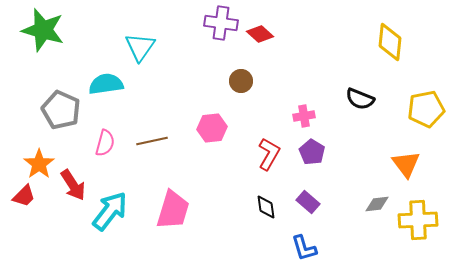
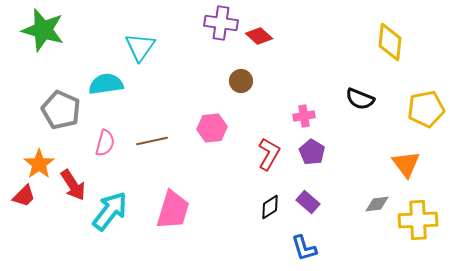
red diamond: moved 1 px left, 2 px down
black diamond: moved 4 px right; rotated 65 degrees clockwise
